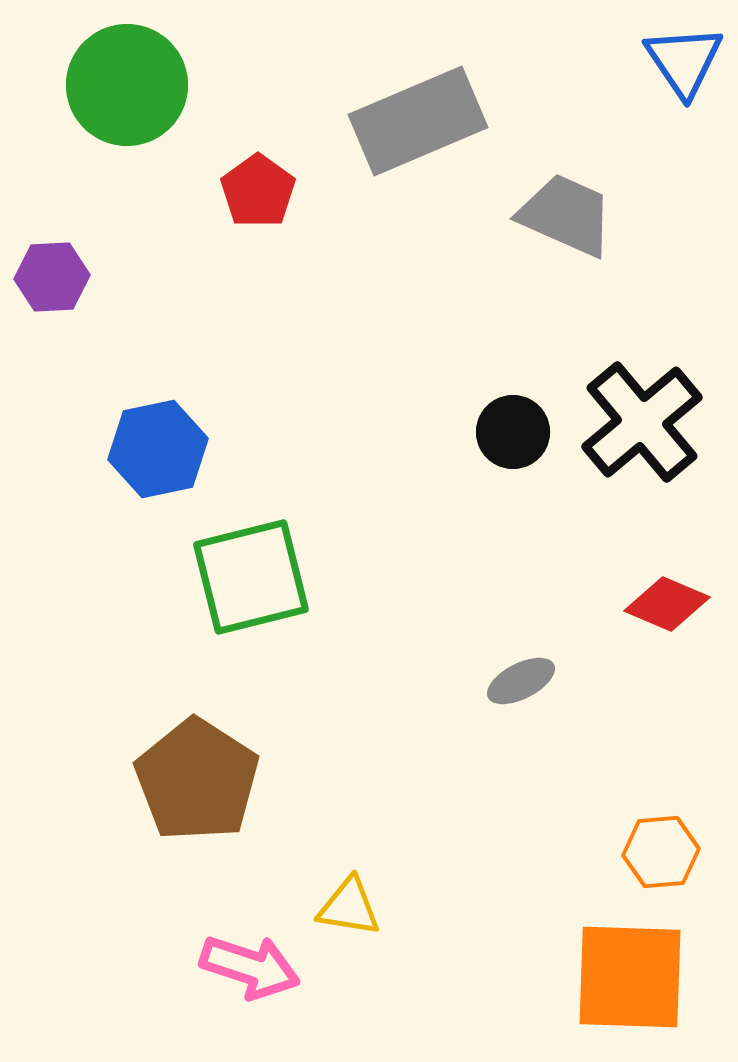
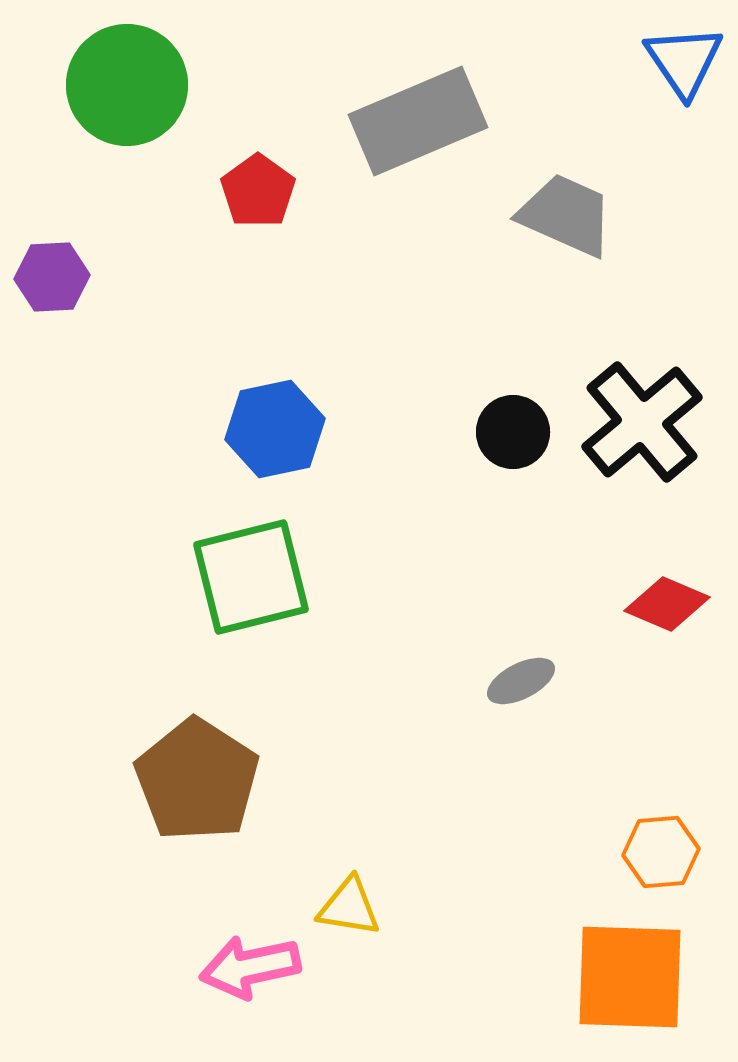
blue hexagon: moved 117 px right, 20 px up
pink arrow: rotated 150 degrees clockwise
